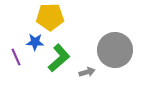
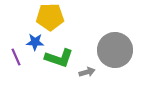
green L-shape: rotated 60 degrees clockwise
